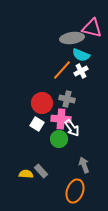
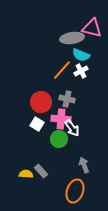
red circle: moved 1 px left, 1 px up
